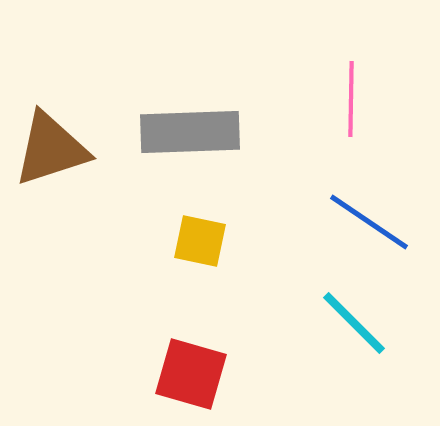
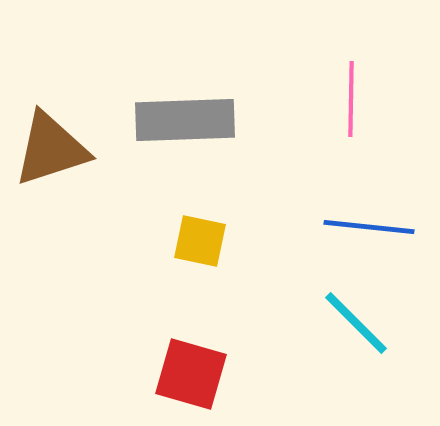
gray rectangle: moved 5 px left, 12 px up
blue line: moved 5 px down; rotated 28 degrees counterclockwise
cyan line: moved 2 px right
